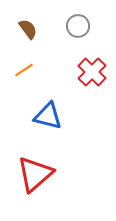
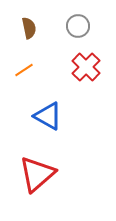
brown semicircle: moved 1 px right, 1 px up; rotated 25 degrees clockwise
red cross: moved 6 px left, 5 px up
blue triangle: rotated 16 degrees clockwise
red triangle: moved 2 px right
